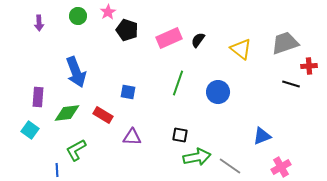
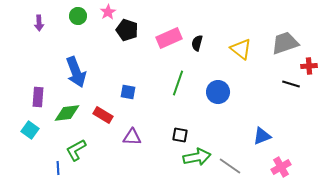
black semicircle: moved 1 px left, 3 px down; rotated 21 degrees counterclockwise
blue line: moved 1 px right, 2 px up
